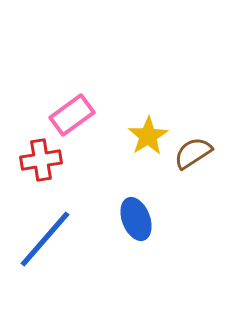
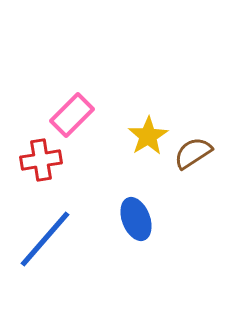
pink rectangle: rotated 9 degrees counterclockwise
